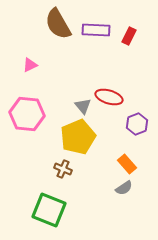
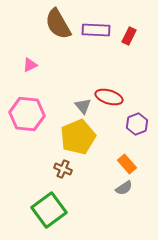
green square: rotated 32 degrees clockwise
